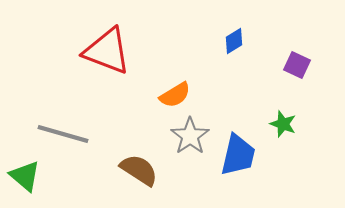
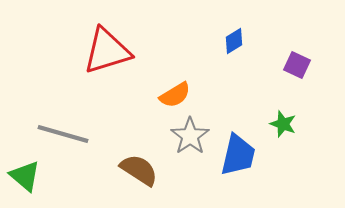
red triangle: rotated 38 degrees counterclockwise
